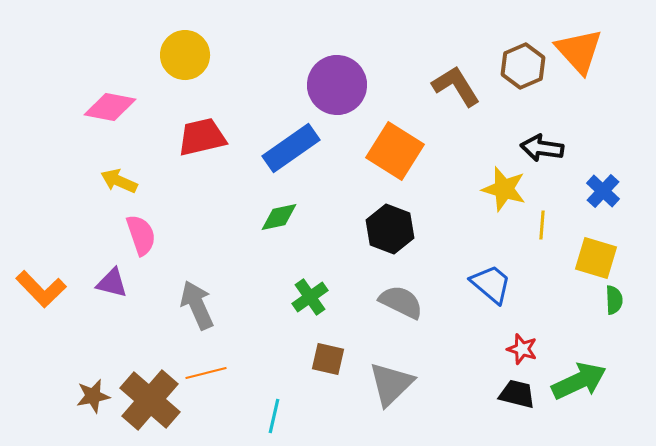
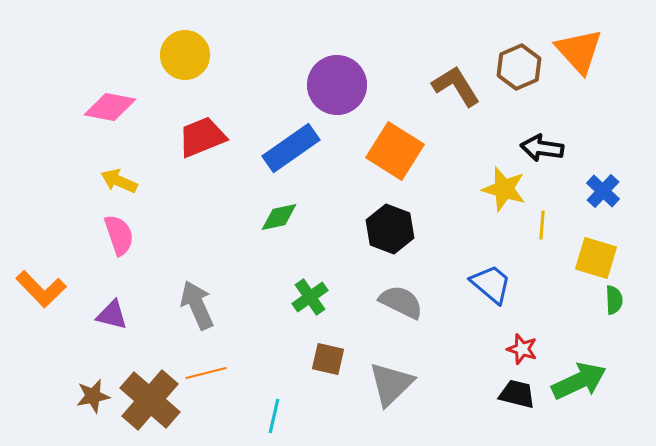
brown hexagon: moved 4 px left, 1 px down
red trapezoid: rotated 9 degrees counterclockwise
pink semicircle: moved 22 px left
purple triangle: moved 32 px down
